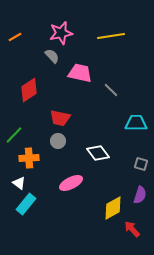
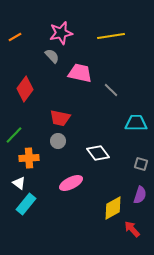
red diamond: moved 4 px left, 1 px up; rotated 20 degrees counterclockwise
